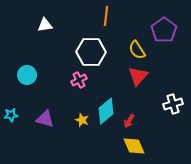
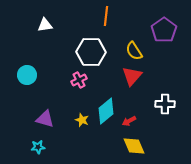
yellow semicircle: moved 3 px left, 1 px down
red triangle: moved 6 px left
white cross: moved 8 px left; rotated 18 degrees clockwise
cyan star: moved 27 px right, 32 px down
red arrow: rotated 32 degrees clockwise
